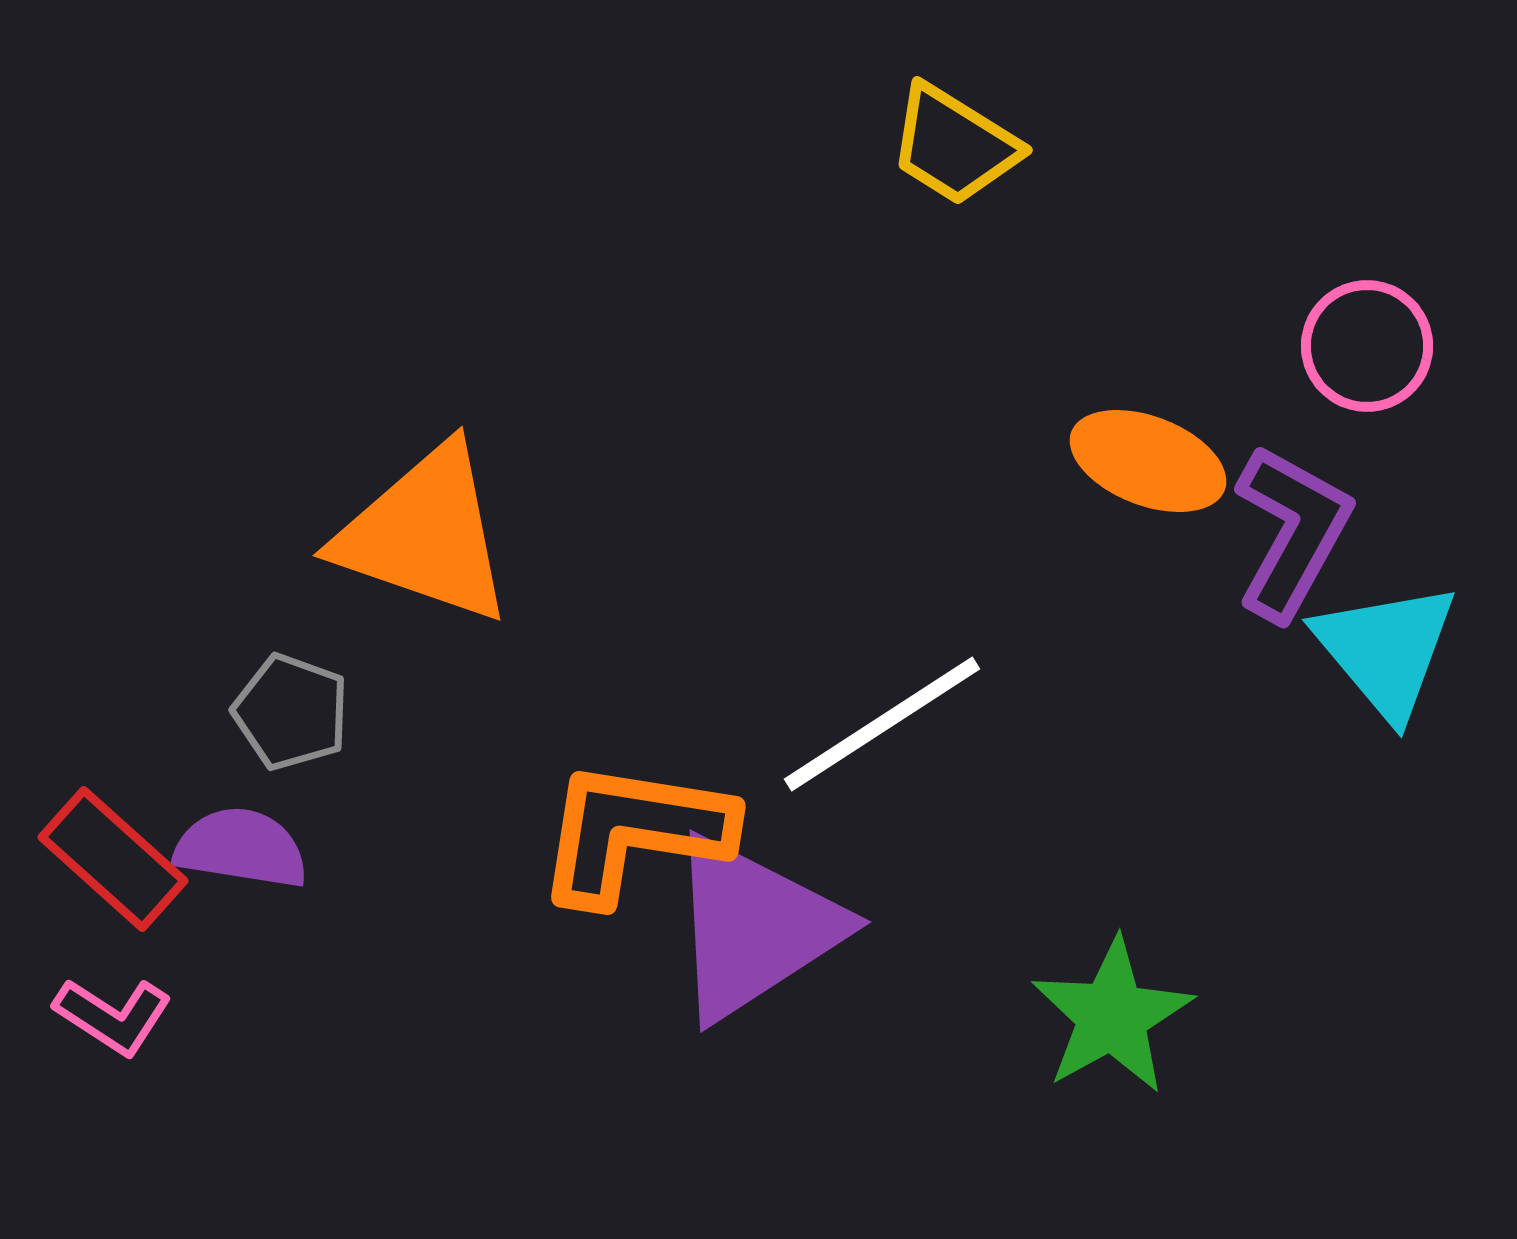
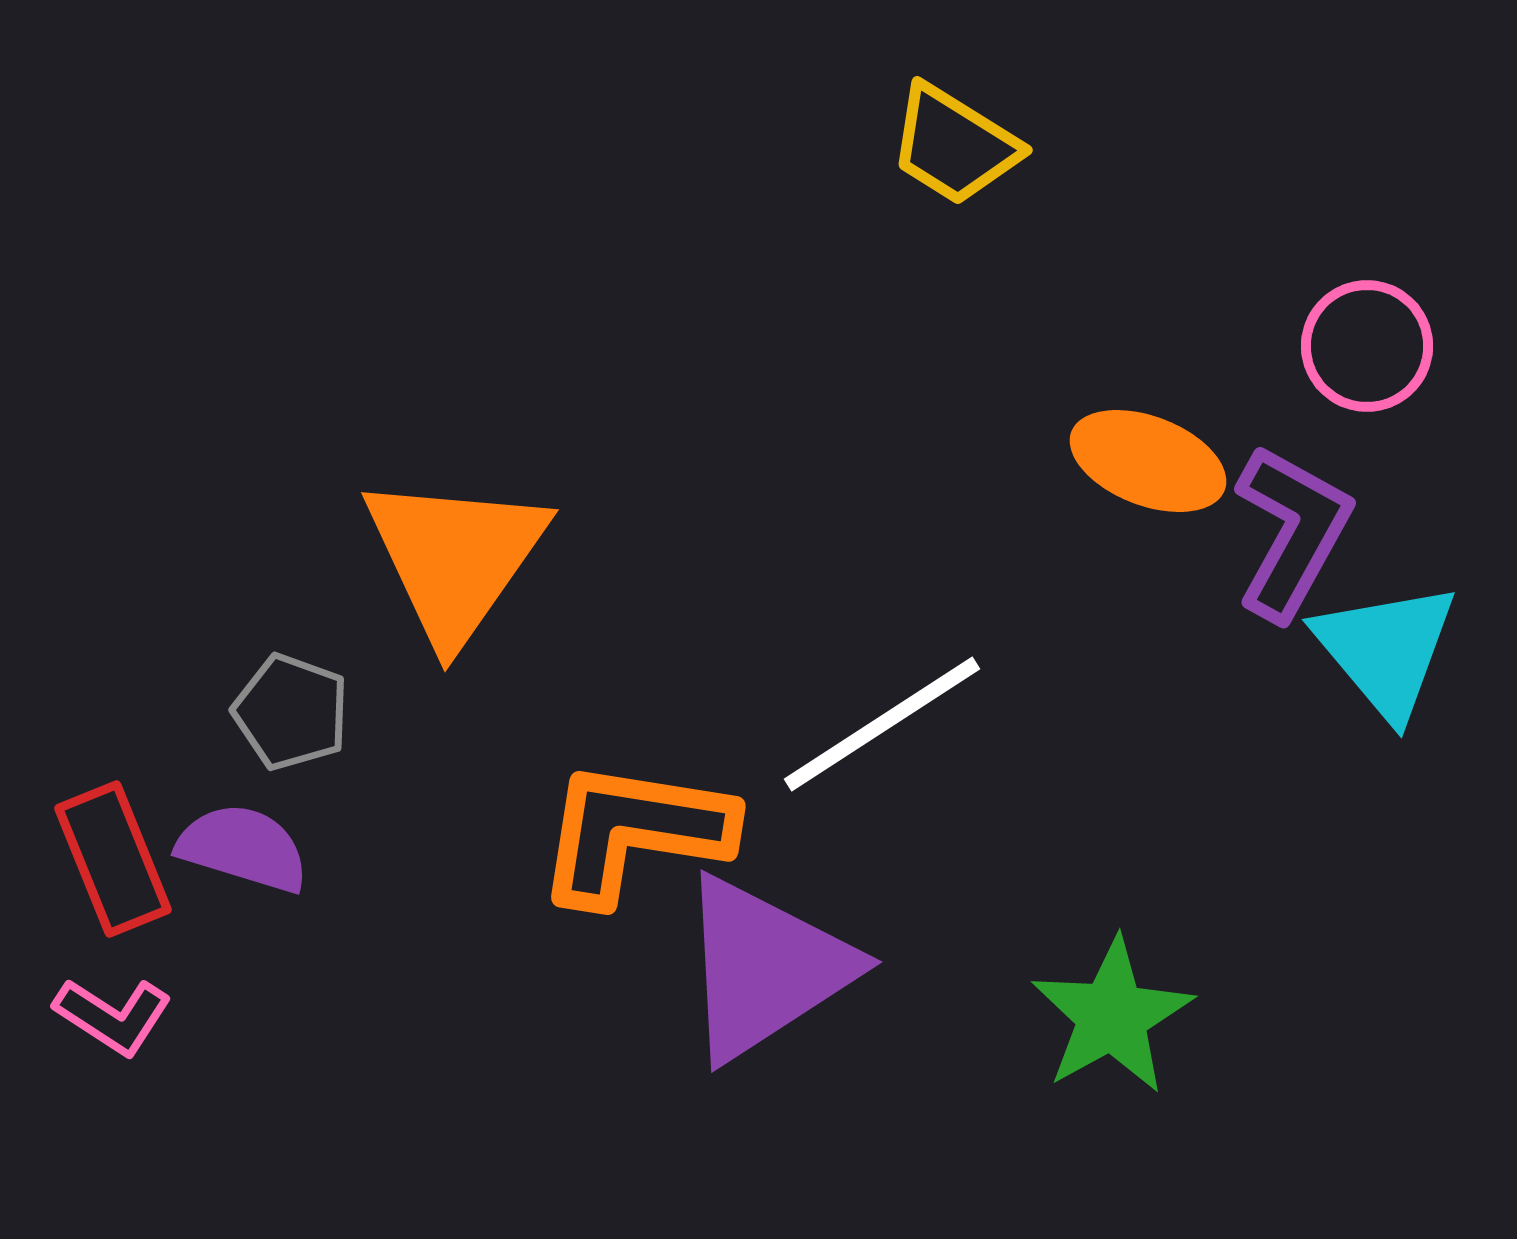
orange triangle: moved 30 px right, 24 px down; rotated 46 degrees clockwise
purple semicircle: moved 2 px right; rotated 8 degrees clockwise
red rectangle: rotated 26 degrees clockwise
purple triangle: moved 11 px right, 40 px down
